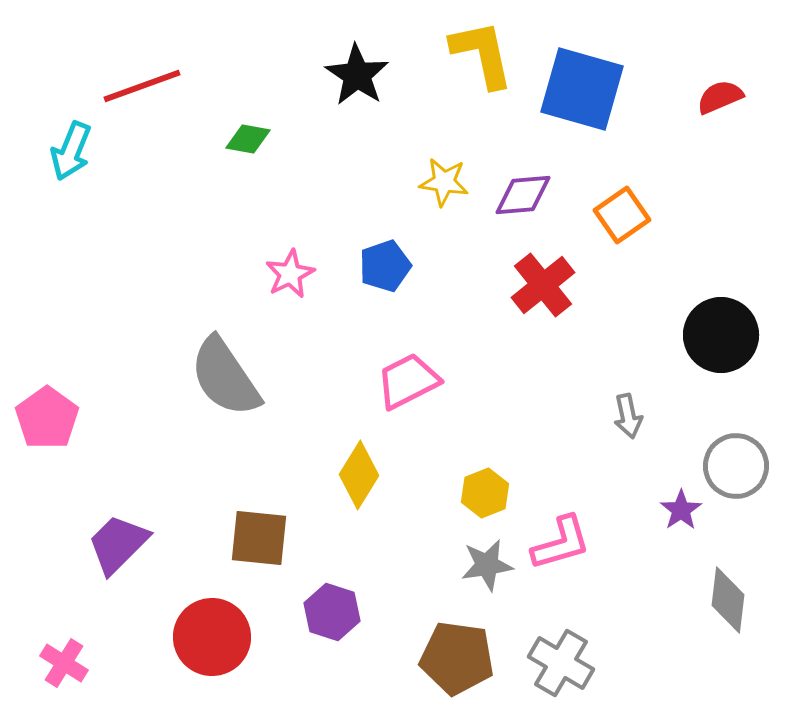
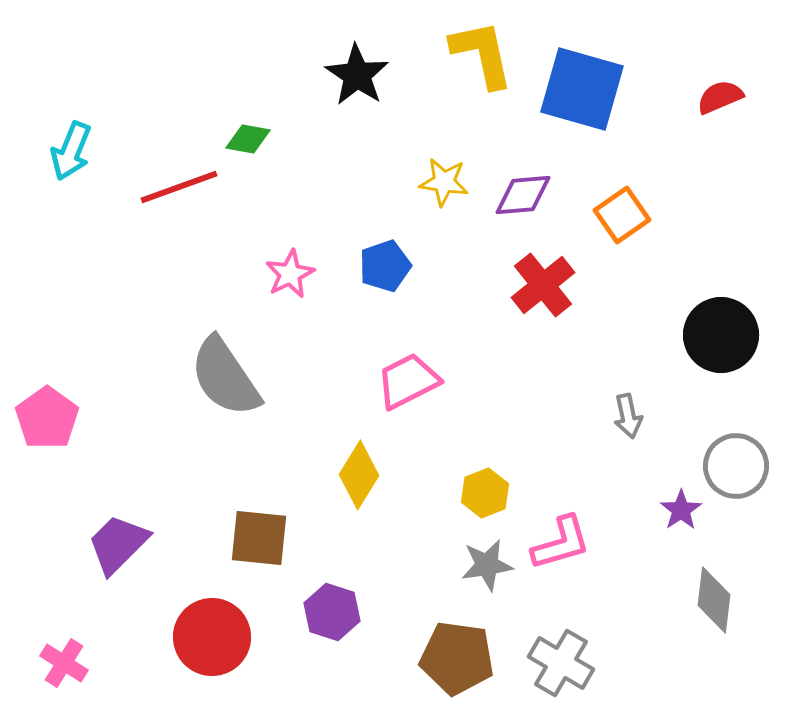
red line: moved 37 px right, 101 px down
gray diamond: moved 14 px left
